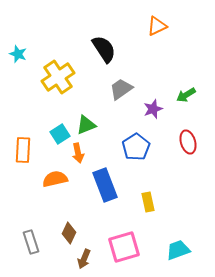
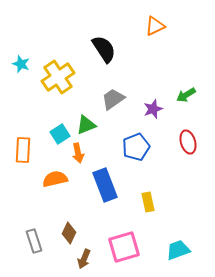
orange triangle: moved 2 px left
cyan star: moved 3 px right, 10 px down
gray trapezoid: moved 8 px left, 10 px down
blue pentagon: rotated 12 degrees clockwise
gray rectangle: moved 3 px right, 1 px up
